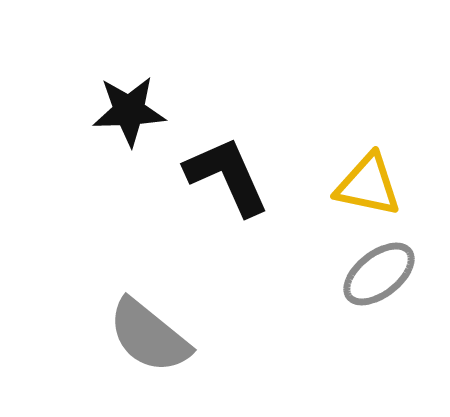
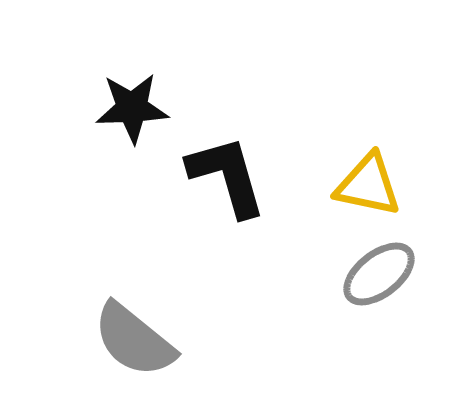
black star: moved 3 px right, 3 px up
black L-shape: rotated 8 degrees clockwise
gray semicircle: moved 15 px left, 4 px down
